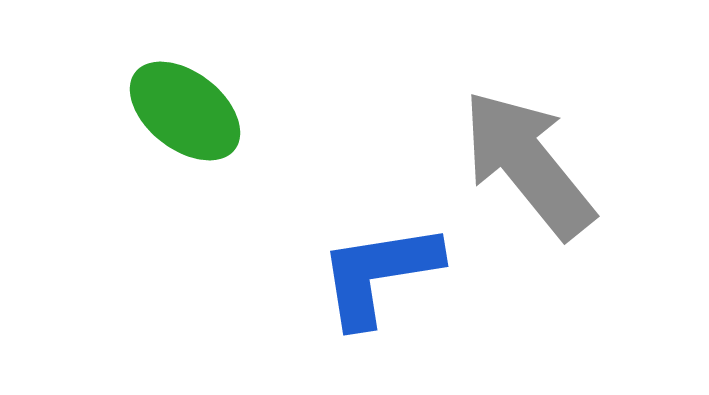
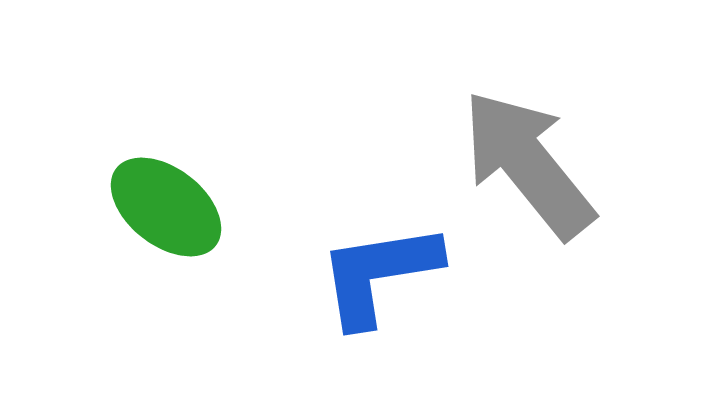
green ellipse: moved 19 px left, 96 px down
